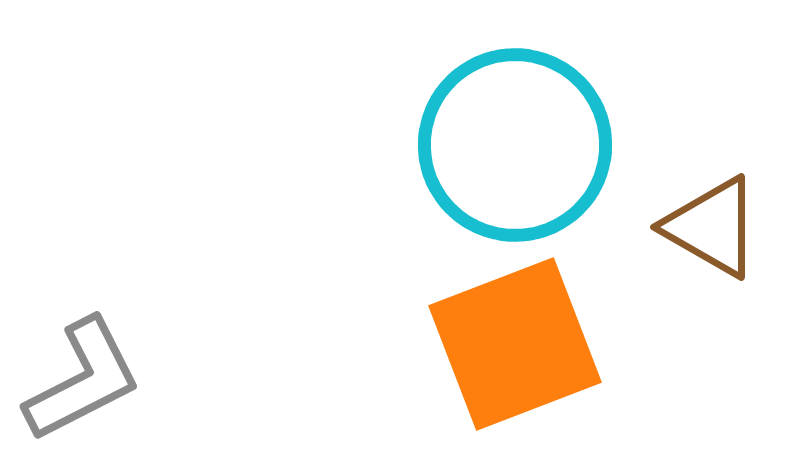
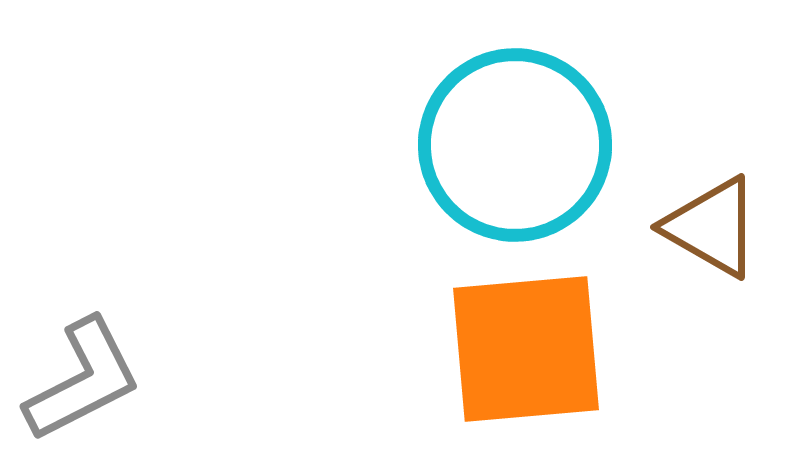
orange square: moved 11 px right, 5 px down; rotated 16 degrees clockwise
